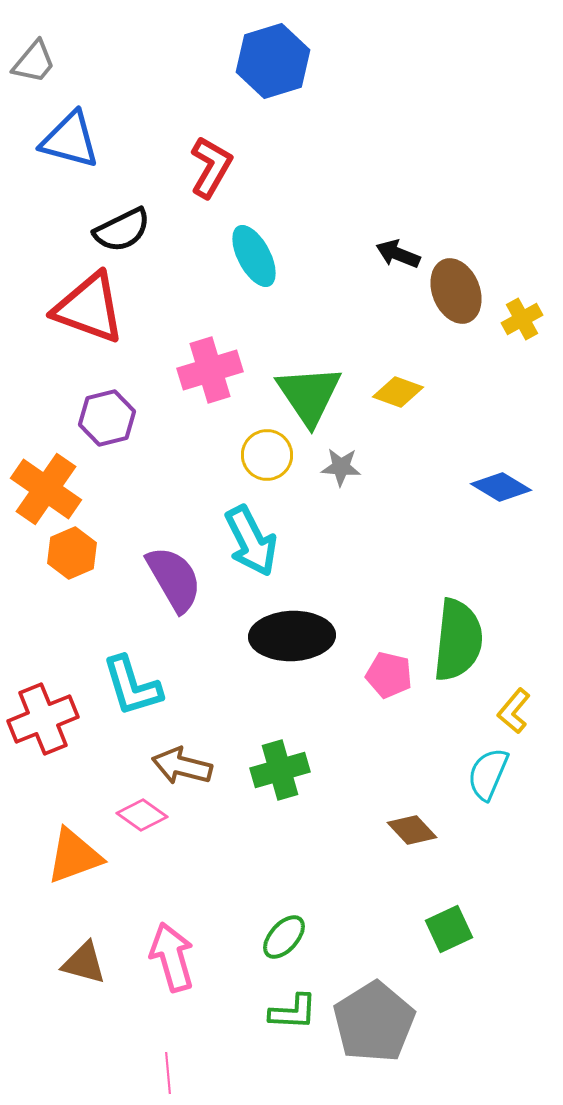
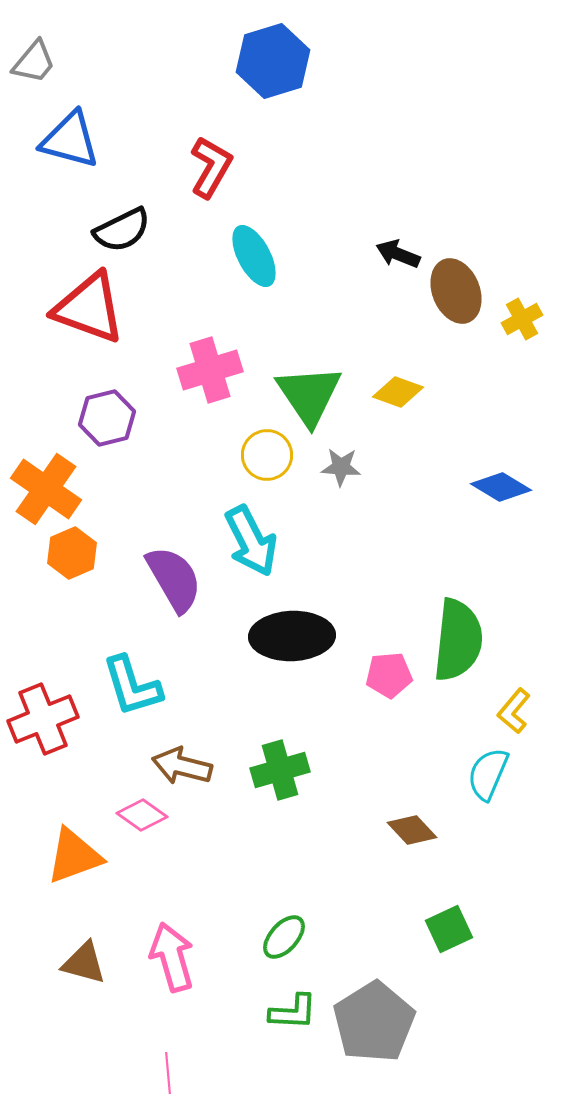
pink pentagon: rotated 18 degrees counterclockwise
